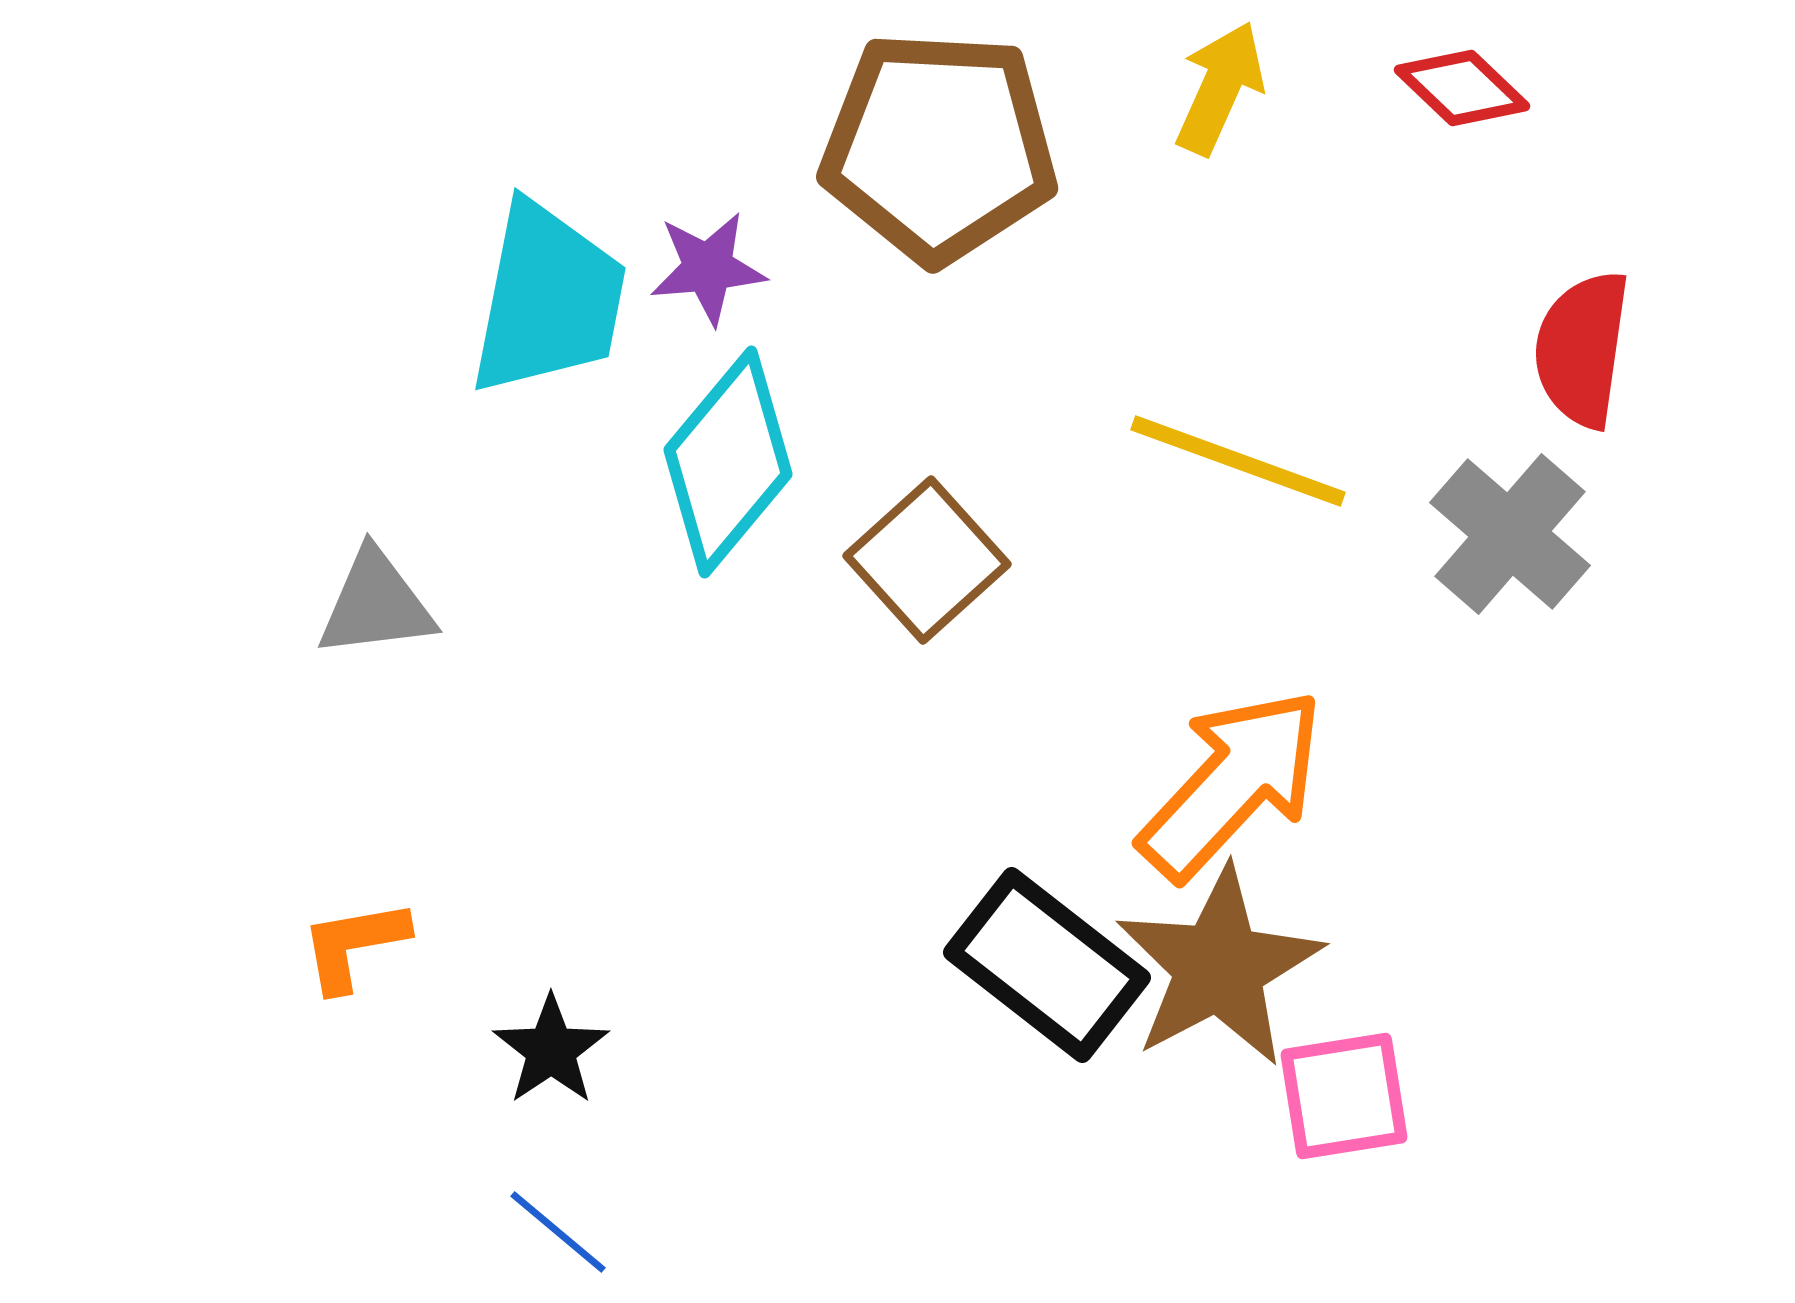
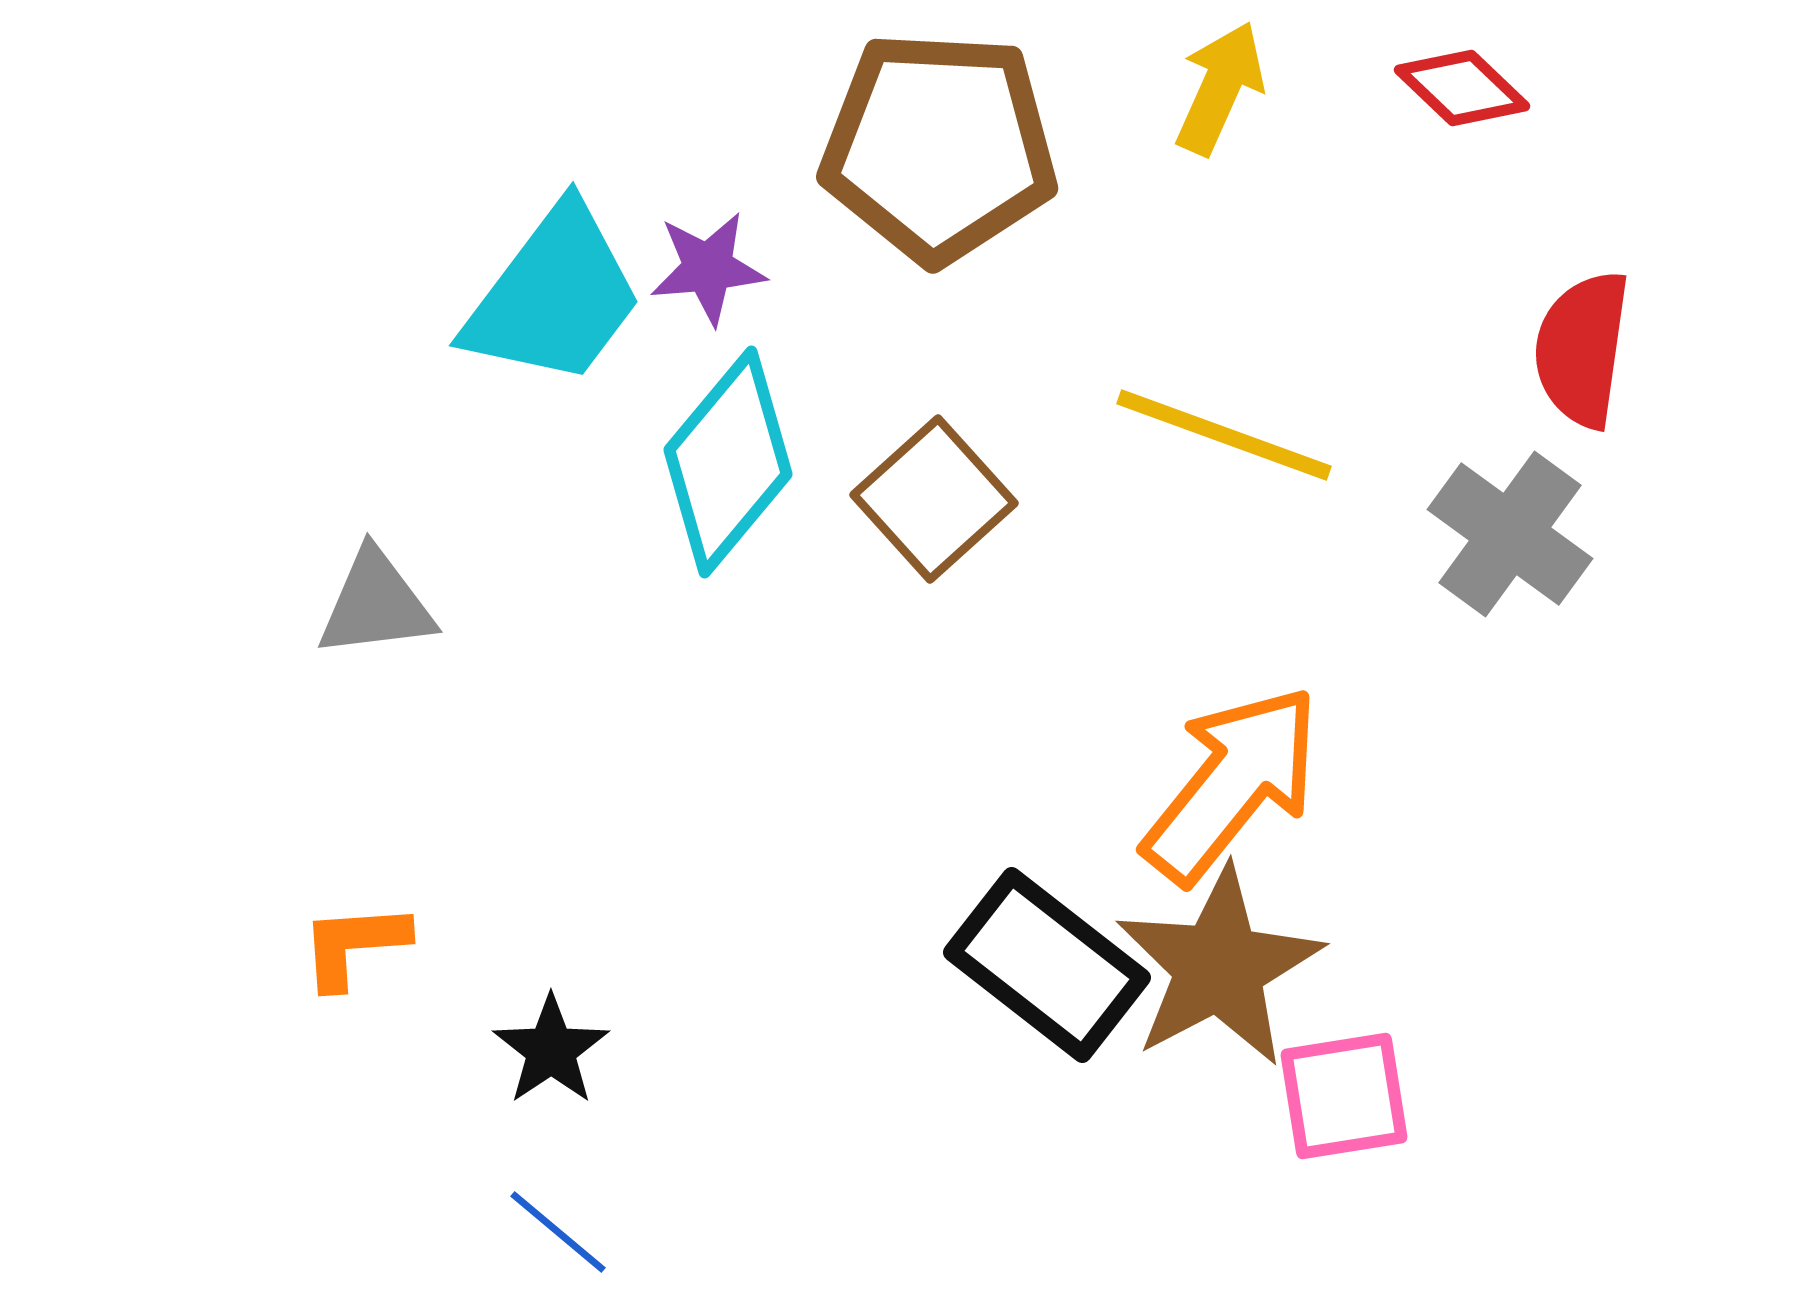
cyan trapezoid: moved 6 px right, 3 px up; rotated 26 degrees clockwise
yellow line: moved 14 px left, 26 px up
gray cross: rotated 5 degrees counterclockwise
brown square: moved 7 px right, 61 px up
orange arrow: rotated 4 degrees counterclockwise
orange L-shape: rotated 6 degrees clockwise
